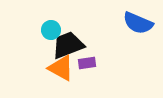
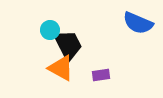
cyan circle: moved 1 px left
black trapezoid: rotated 84 degrees clockwise
purple rectangle: moved 14 px right, 12 px down
